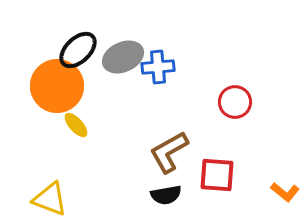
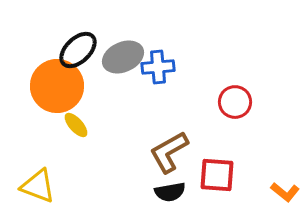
black semicircle: moved 4 px right, 3 px up
yellow triangle: moved 12 px left, 13 px up
